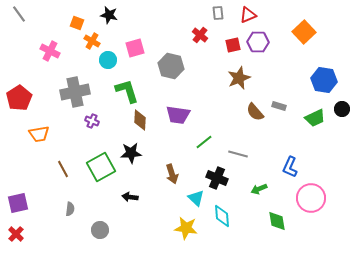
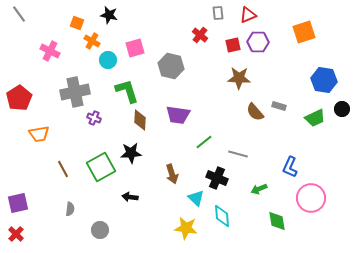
orange square at (304, 32): rotated 25 degrees clockwise
brown star at (239, 78): rotated 25 degrees clockwise
purple cross at (92, 121): moved 2 px right, 3 px up
